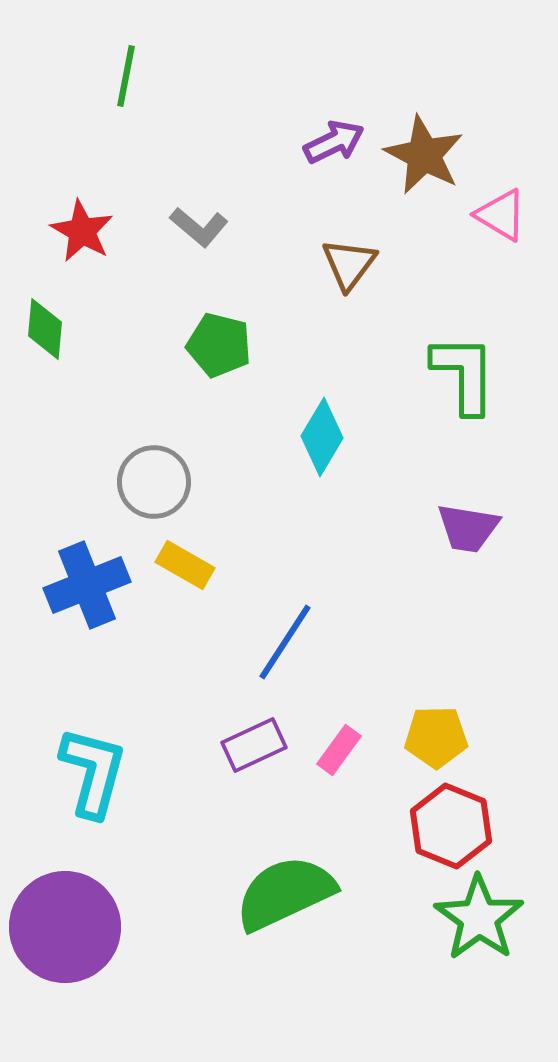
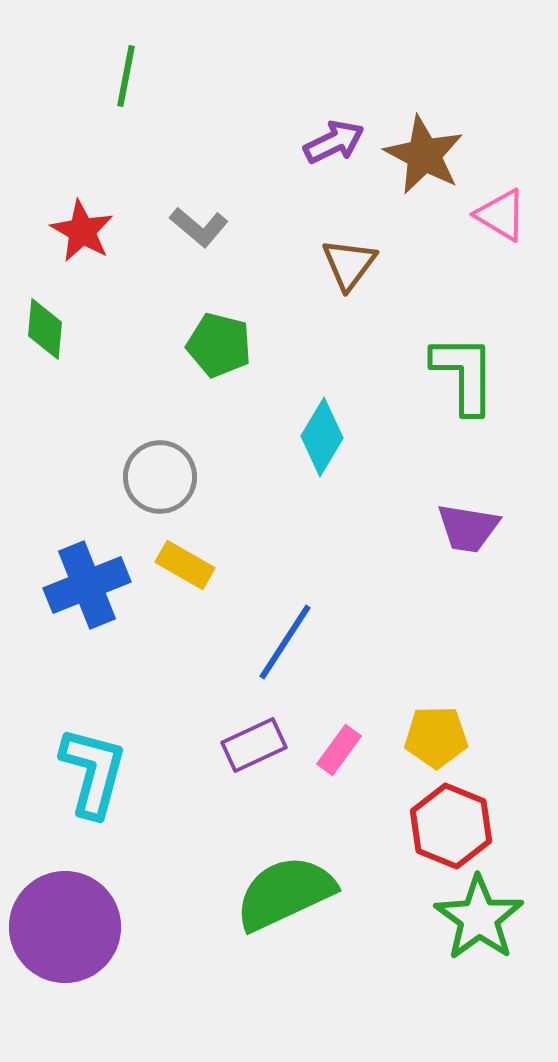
gray circle: moved 6 px right, 5 px up
